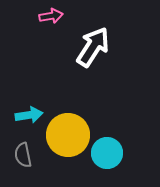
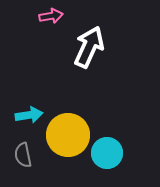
white arrow: moved 4 px left; rotated 9 degrees counterclockwise
